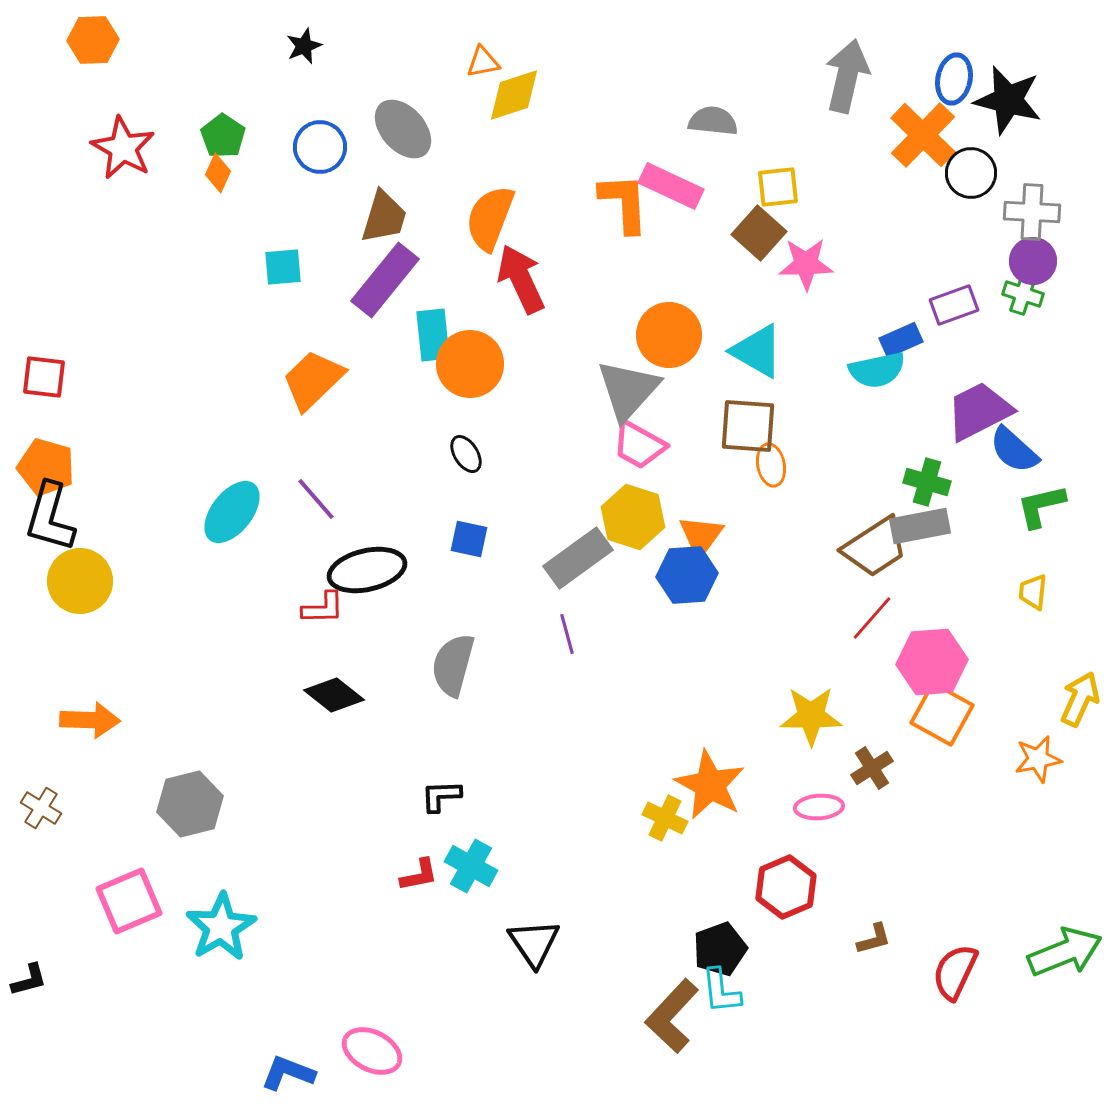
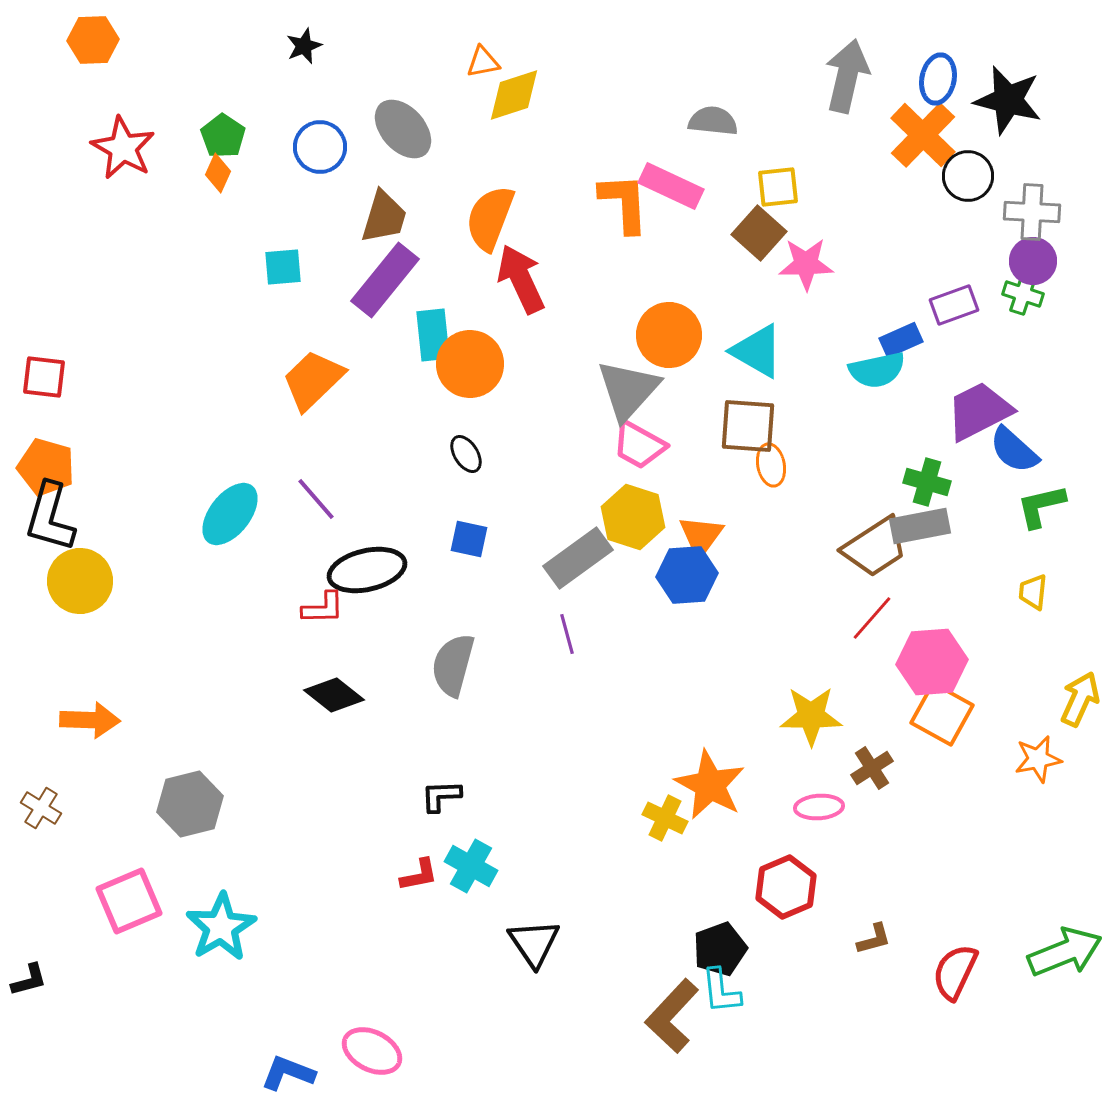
blue ellipse at (954, 79): moved 16 px left
black circle at (971, 173): moved 3 px left, 3 px down
cyan ellipse at (232, 512): moved 2 px left, 2 px down
